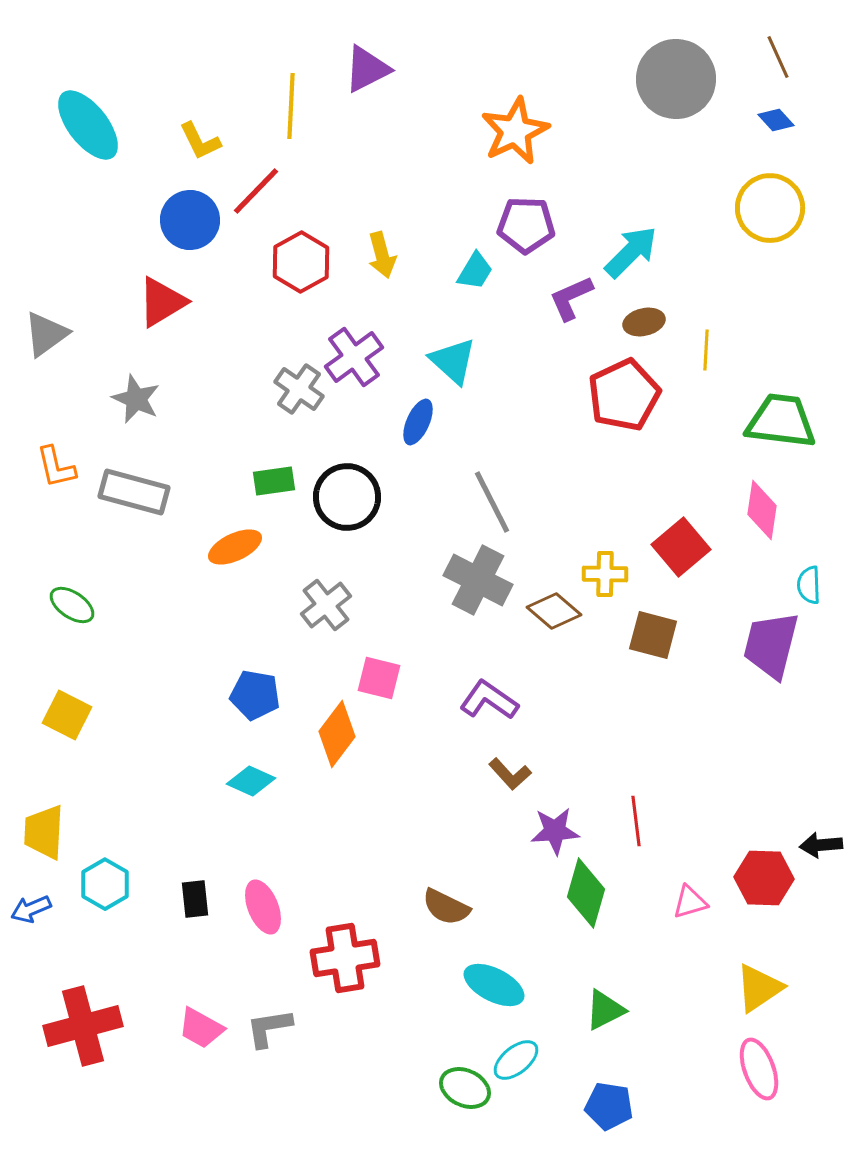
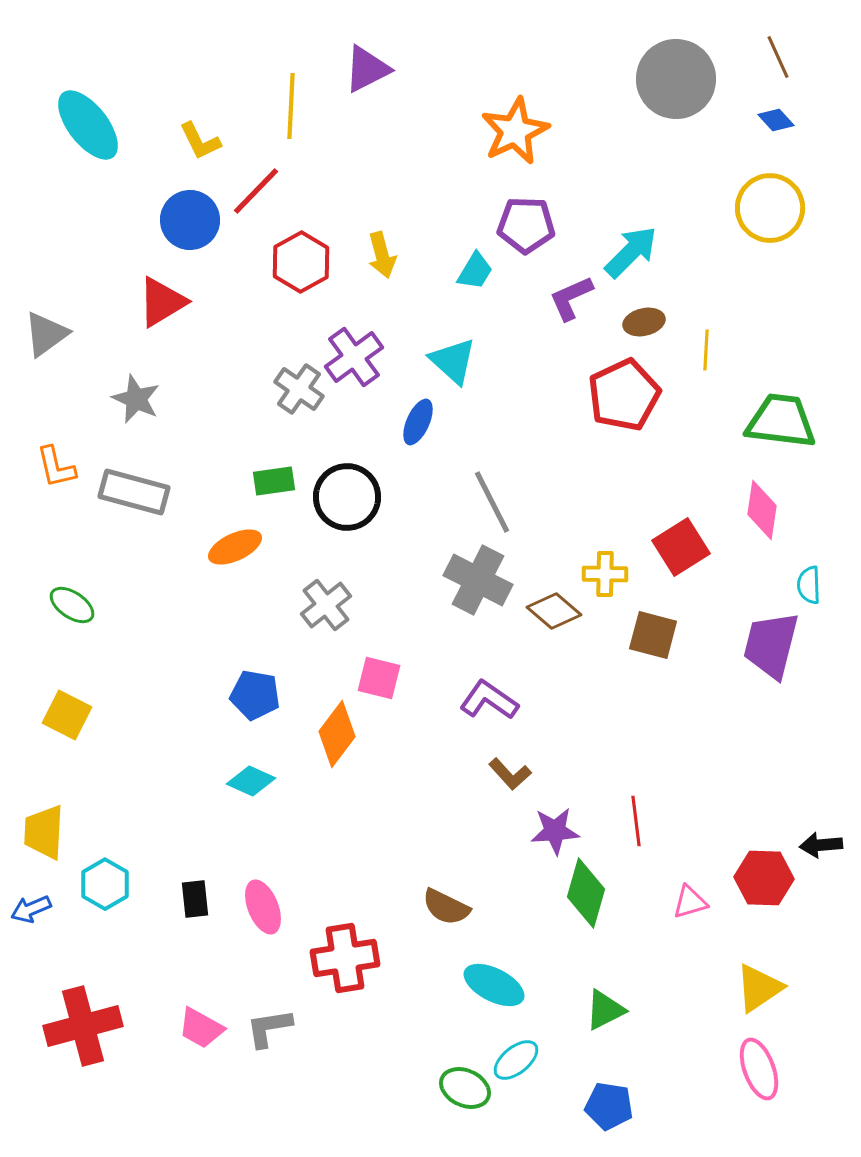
red square at (681, 547): rotated 8 degrees clockwise
